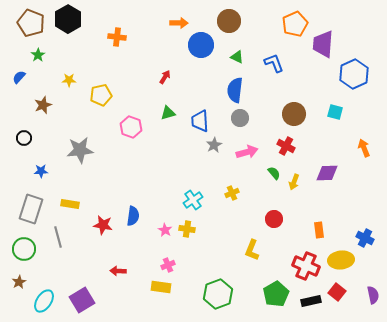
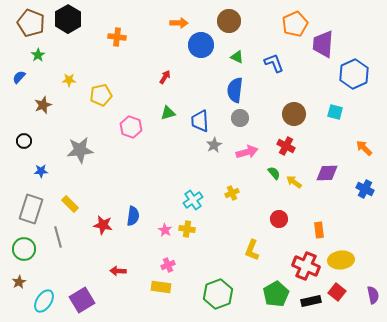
black circle at (24, 138): moved 3 px down
orange arrow at (364, 148): rotated 24 degrees counterclockwise
yellow arrow at (294, 182): rotated 105 degrees clockwise
yellow rectangle at (70, 204): rotated 36 degrees clockwise
red circle at (274, 219): moved 5 px right
blue cross at (365, 238): moved 49 px up
